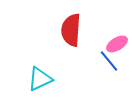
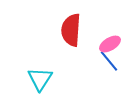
pink ellipse: moved 7 px left
cyan triangle: rotated 32 degrees counterclockwise
